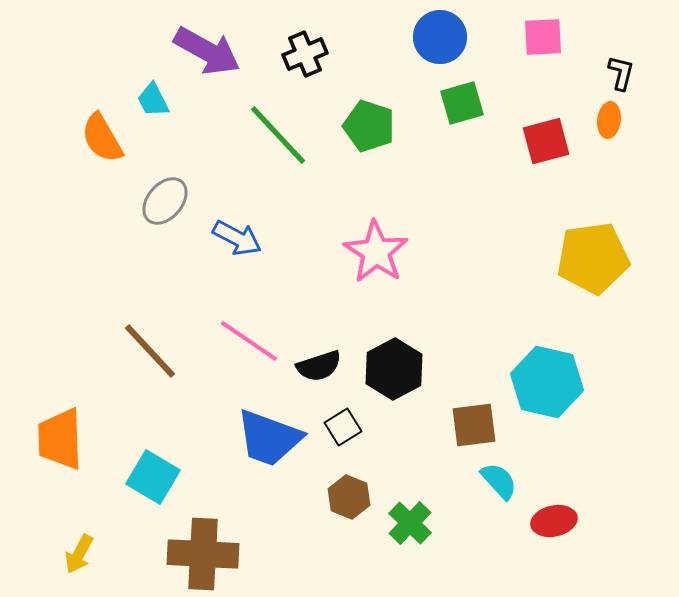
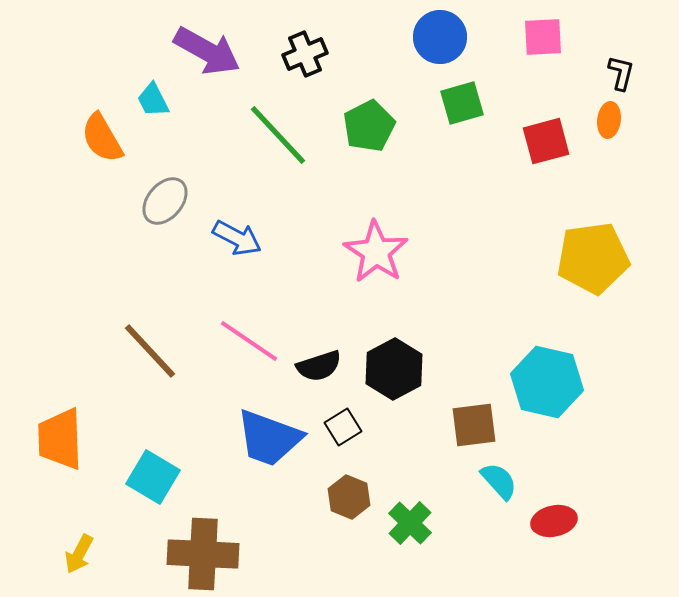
green pentagon: rotated 27 degrees clockwise
